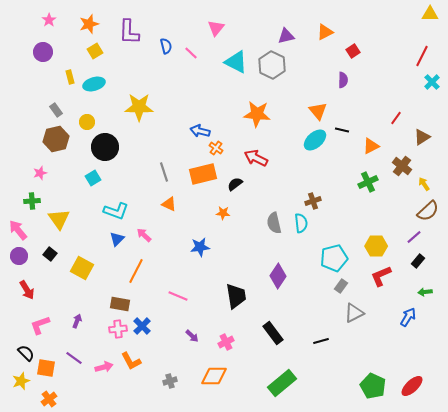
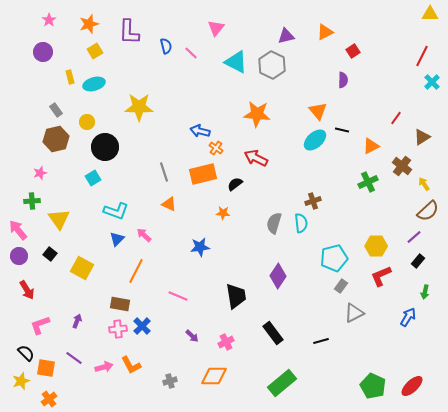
gray semicircle at (274, 223): rotated 30 degrees clockwise
green arrow at (425, 292): rotated 72 degrees counterclockwise
orange L-shape at (131, 361): moved 4 px down
